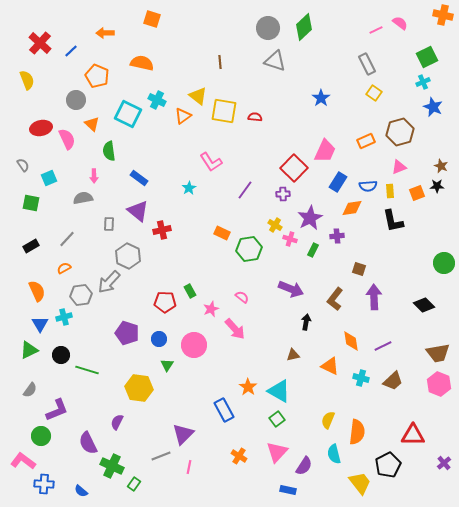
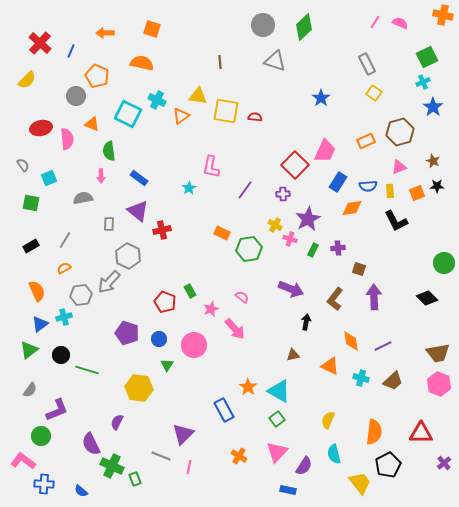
orange square at (152, 19): moved 10 px down
pink semicircle at (400, 23): rotated 14 degrees counterclockwise
gray circle at (268, 28): moved 5 px left, 3 px up
pink line at (376, 30): moved 1 px left, 8 px up; rotated 32 degrees counterclockwise
blue line at (71, 51): rotated 24 degrees counterclockwise
yellow semicircle at (27, 80): rotated 66 degrees clockwise
yellow triangle at (198, 96): rotated 30 degrees counterclockwise
gray circle at (76, 100): moved 4 px up
blue star at (433, 107): rotated 12 degrees clockwise
yellow square at (224, 111): moved 2 px right
orange triangle at (183, 116): moved 2 px left
orange triangle at (92, 124): rotated 21 degrees counterclockwise
pink semicircle at (67, 139): rotated 20 degrees clockwise
pink L-shape at (211, 162): moved 5 px down; rotated 45 degrees clockwise
brown star at (441, 166): moved 8 px left, 5 px up
red square at (294, 168): moved 1 px right, 3 px up
pink arrow at (94, 176): moved 7 px right
purple star at (310, 218): moved 2 px left, 1 px down
black L-shape at (393, 221): moved 3 px right; rotated 15 degrees counterclockwise
purple cross at (337, 236): moved 1 px right, 12 px down
gray line at (67, 239): moved 2 px left, 1 px down; rotated 12 degrees counterclockwise
red pentagon at (165, 302): rotated 20 degrees clockwise
black diamond at (424, 305): moved 3 px right, 7 px up
blue triangle at (40, 324): rotated 24 degrees clockwise
green triangle at (29, 350): rotated 12 degrees counterclockwise
orange semicircle at (357, 432): moved 17 px right
red triangle at (413, 435): moved 8 px right, 2 px up
purple semicircle at (88, 443): moved 3 px right, 1 px down
gray line at (161, 456): rotated 42 degrees clockwise
green rectangle at (134, 484): moved 1 px right, 5 px up; rotated 56 degrees counterclockwise
